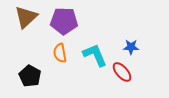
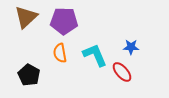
black pentagon: moved 1 px left, 1 px up
